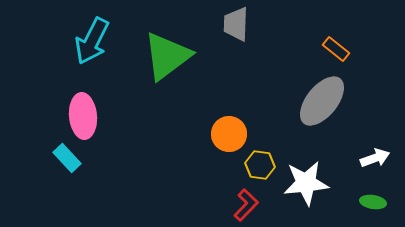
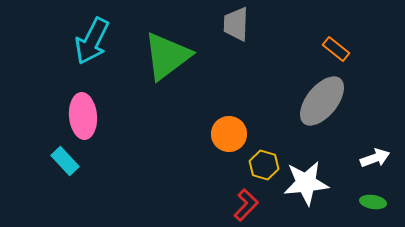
cyan rectangle: moved 2 px left, 3 px down
yellow hexagon: moved 4 px right; rotated 8 degrees clockwise
